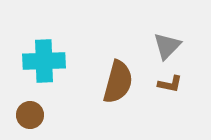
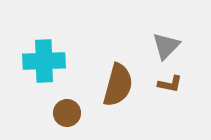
gray triangle: moved 1 px left
brown semicircle: moved 3 px down
brown circle: moved 37 px right, 2 px up
